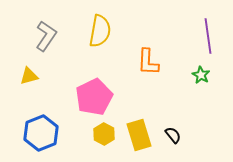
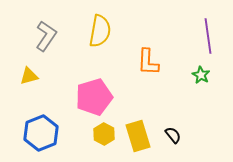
pink pentagon: rotated 9 degrees clockwise
yellow rectangle: moved 1 px left, 1 px down
